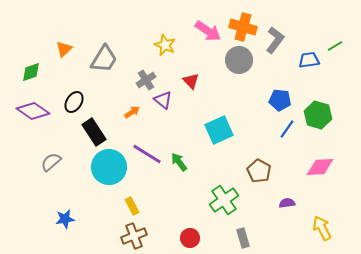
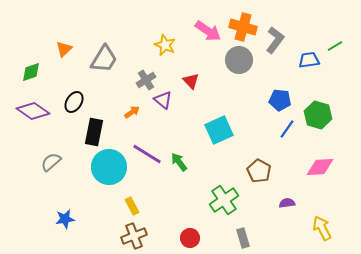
black rectangle: rotated 44 degrees clockwise
